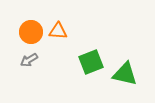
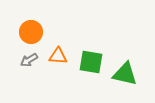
orange triangle: moved 25 px down
green square: rotated 30 degrees clockwise
